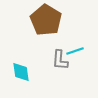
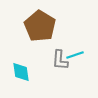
brown pentagon: moved 6 px left, 6 px down
cyan line: moved 4 px down
